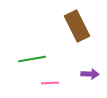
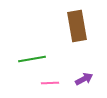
brown rectangle: rotated 16 degrees clockwise
purple arrow: moved 6 px left, 5 px down; rotated 30 degrees counterclockwise
